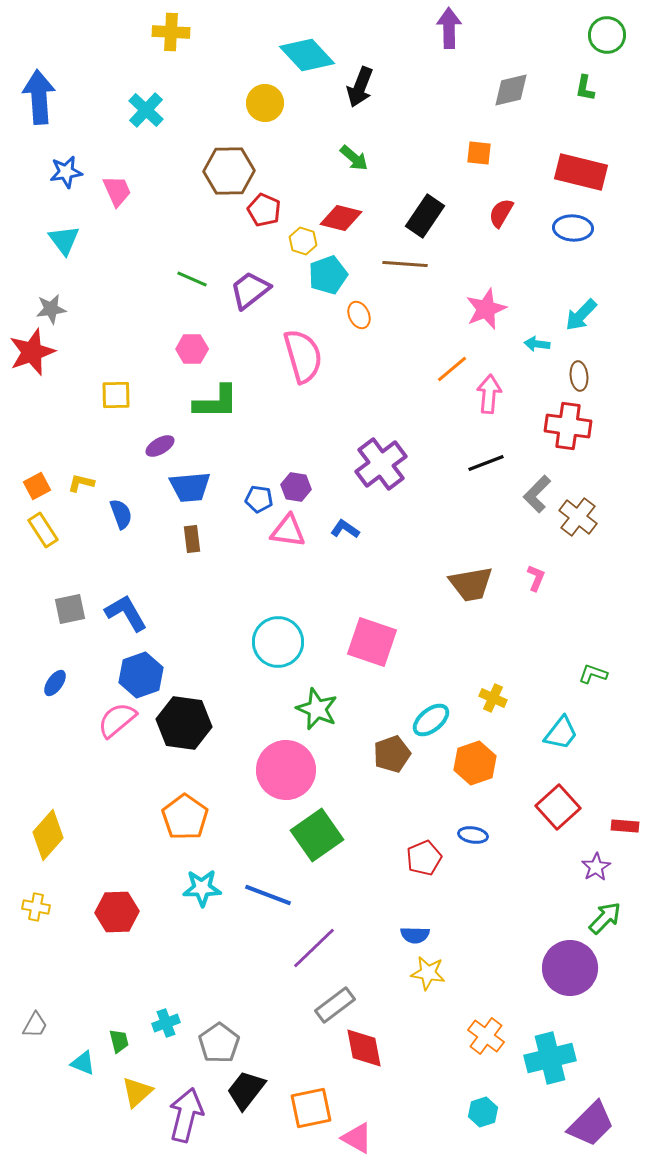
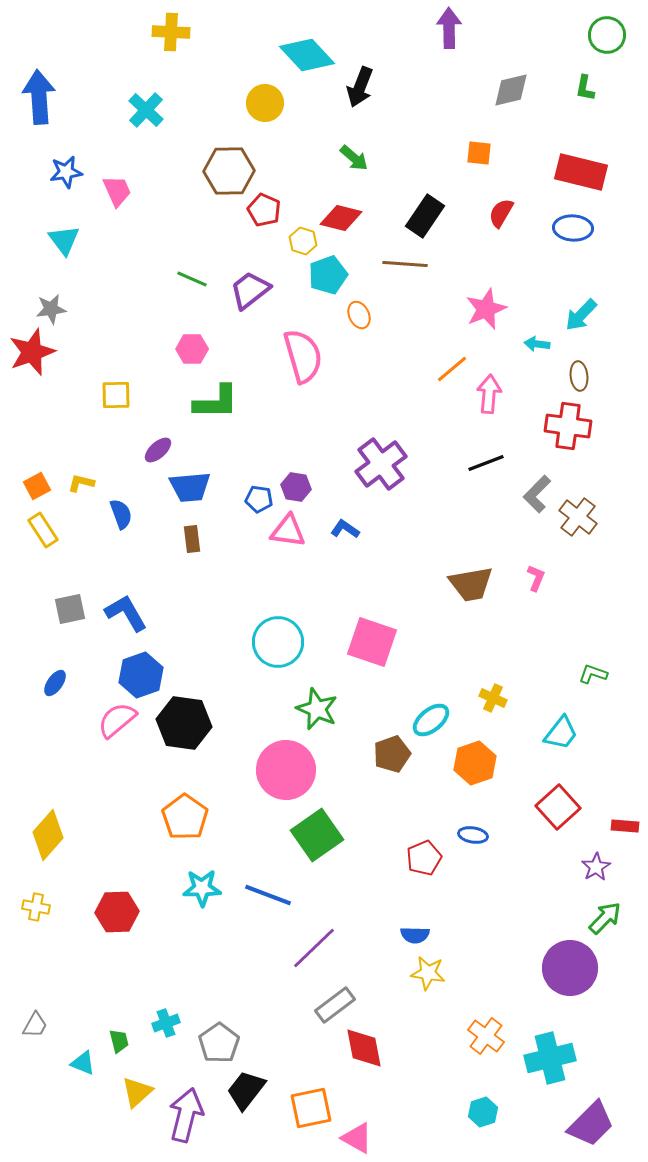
purple ellipse at (160, 446): moved 2 px left, 4 px down; rotated 12 degrees counterclockwise
